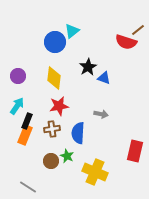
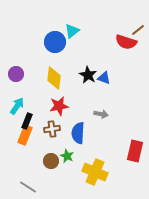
black star: moved 8 px down; rotated 12 degrees counterclockwise
purple circle: moved 2 px left, 2 px up
